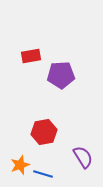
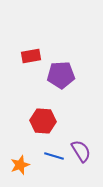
red hexagon: moved 1 px left, 11 px up; rotated 15 degrees clockwise
purple semicircle: moved 2 px left, 6 px up
blue line: moved 11 px right, 18 px up
